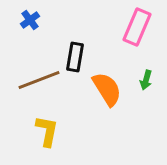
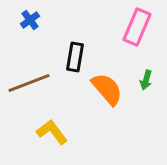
brown line: moved 10 px left, 3 px down
orange semicircle: rotated 9 degrees counterclockwise
yellow L-shape: moved 5 px right, 1 px down; rotated 48 degrees counterclockwise
